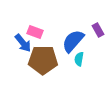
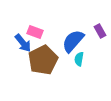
purple rectangle: moved 2 px right, 1 px down
brown pentagon: rotated 28 degrees counterclockwise
